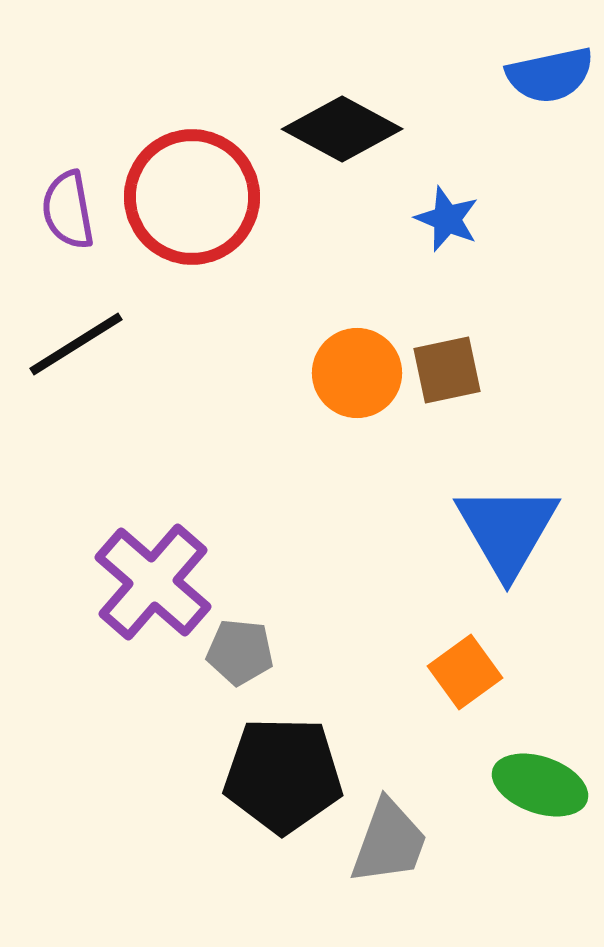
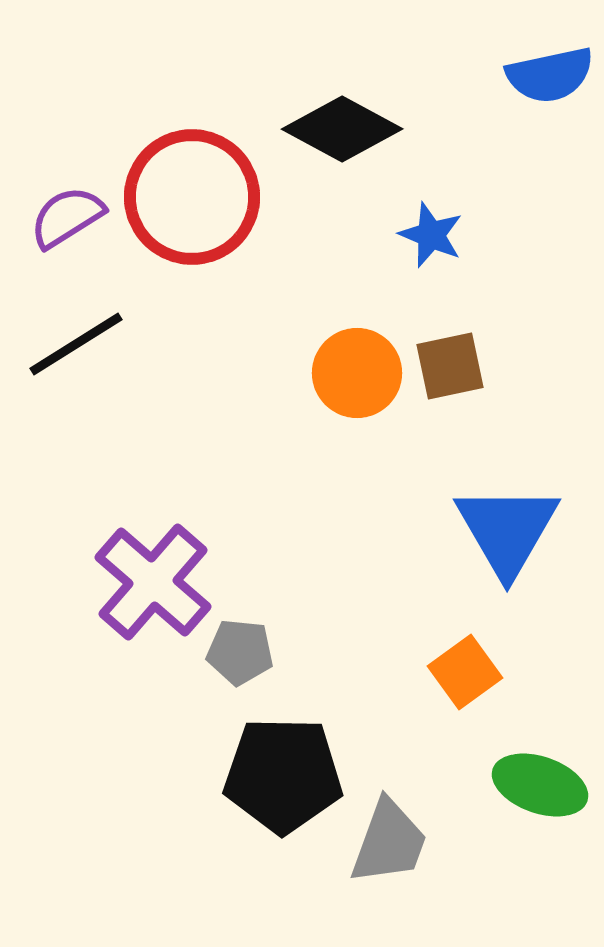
purple semicircle: moved 1 px left, 7 px down; rotated 68 degrees clockwise
blue star: moved 16 px left, 16 px down
brown square: moved 3 px right, 4 px up
